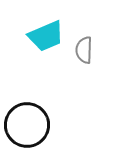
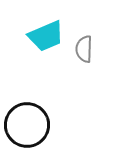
gray semicircle: moved 1 px up
